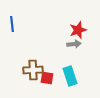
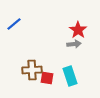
blue line: moved 2 px right; rotated 56 degrees clockwise
red star: rotated 18 degrees counterclockwise
brown cross: moved 1 px left
